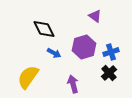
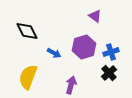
black diamond: moved 17 px left, 2 px down
yellow semicircle: rotated 15 degrees counterclockwise
purple arrow: moved 2 px left, 1 px down; rotated 30 degrees clockwise
